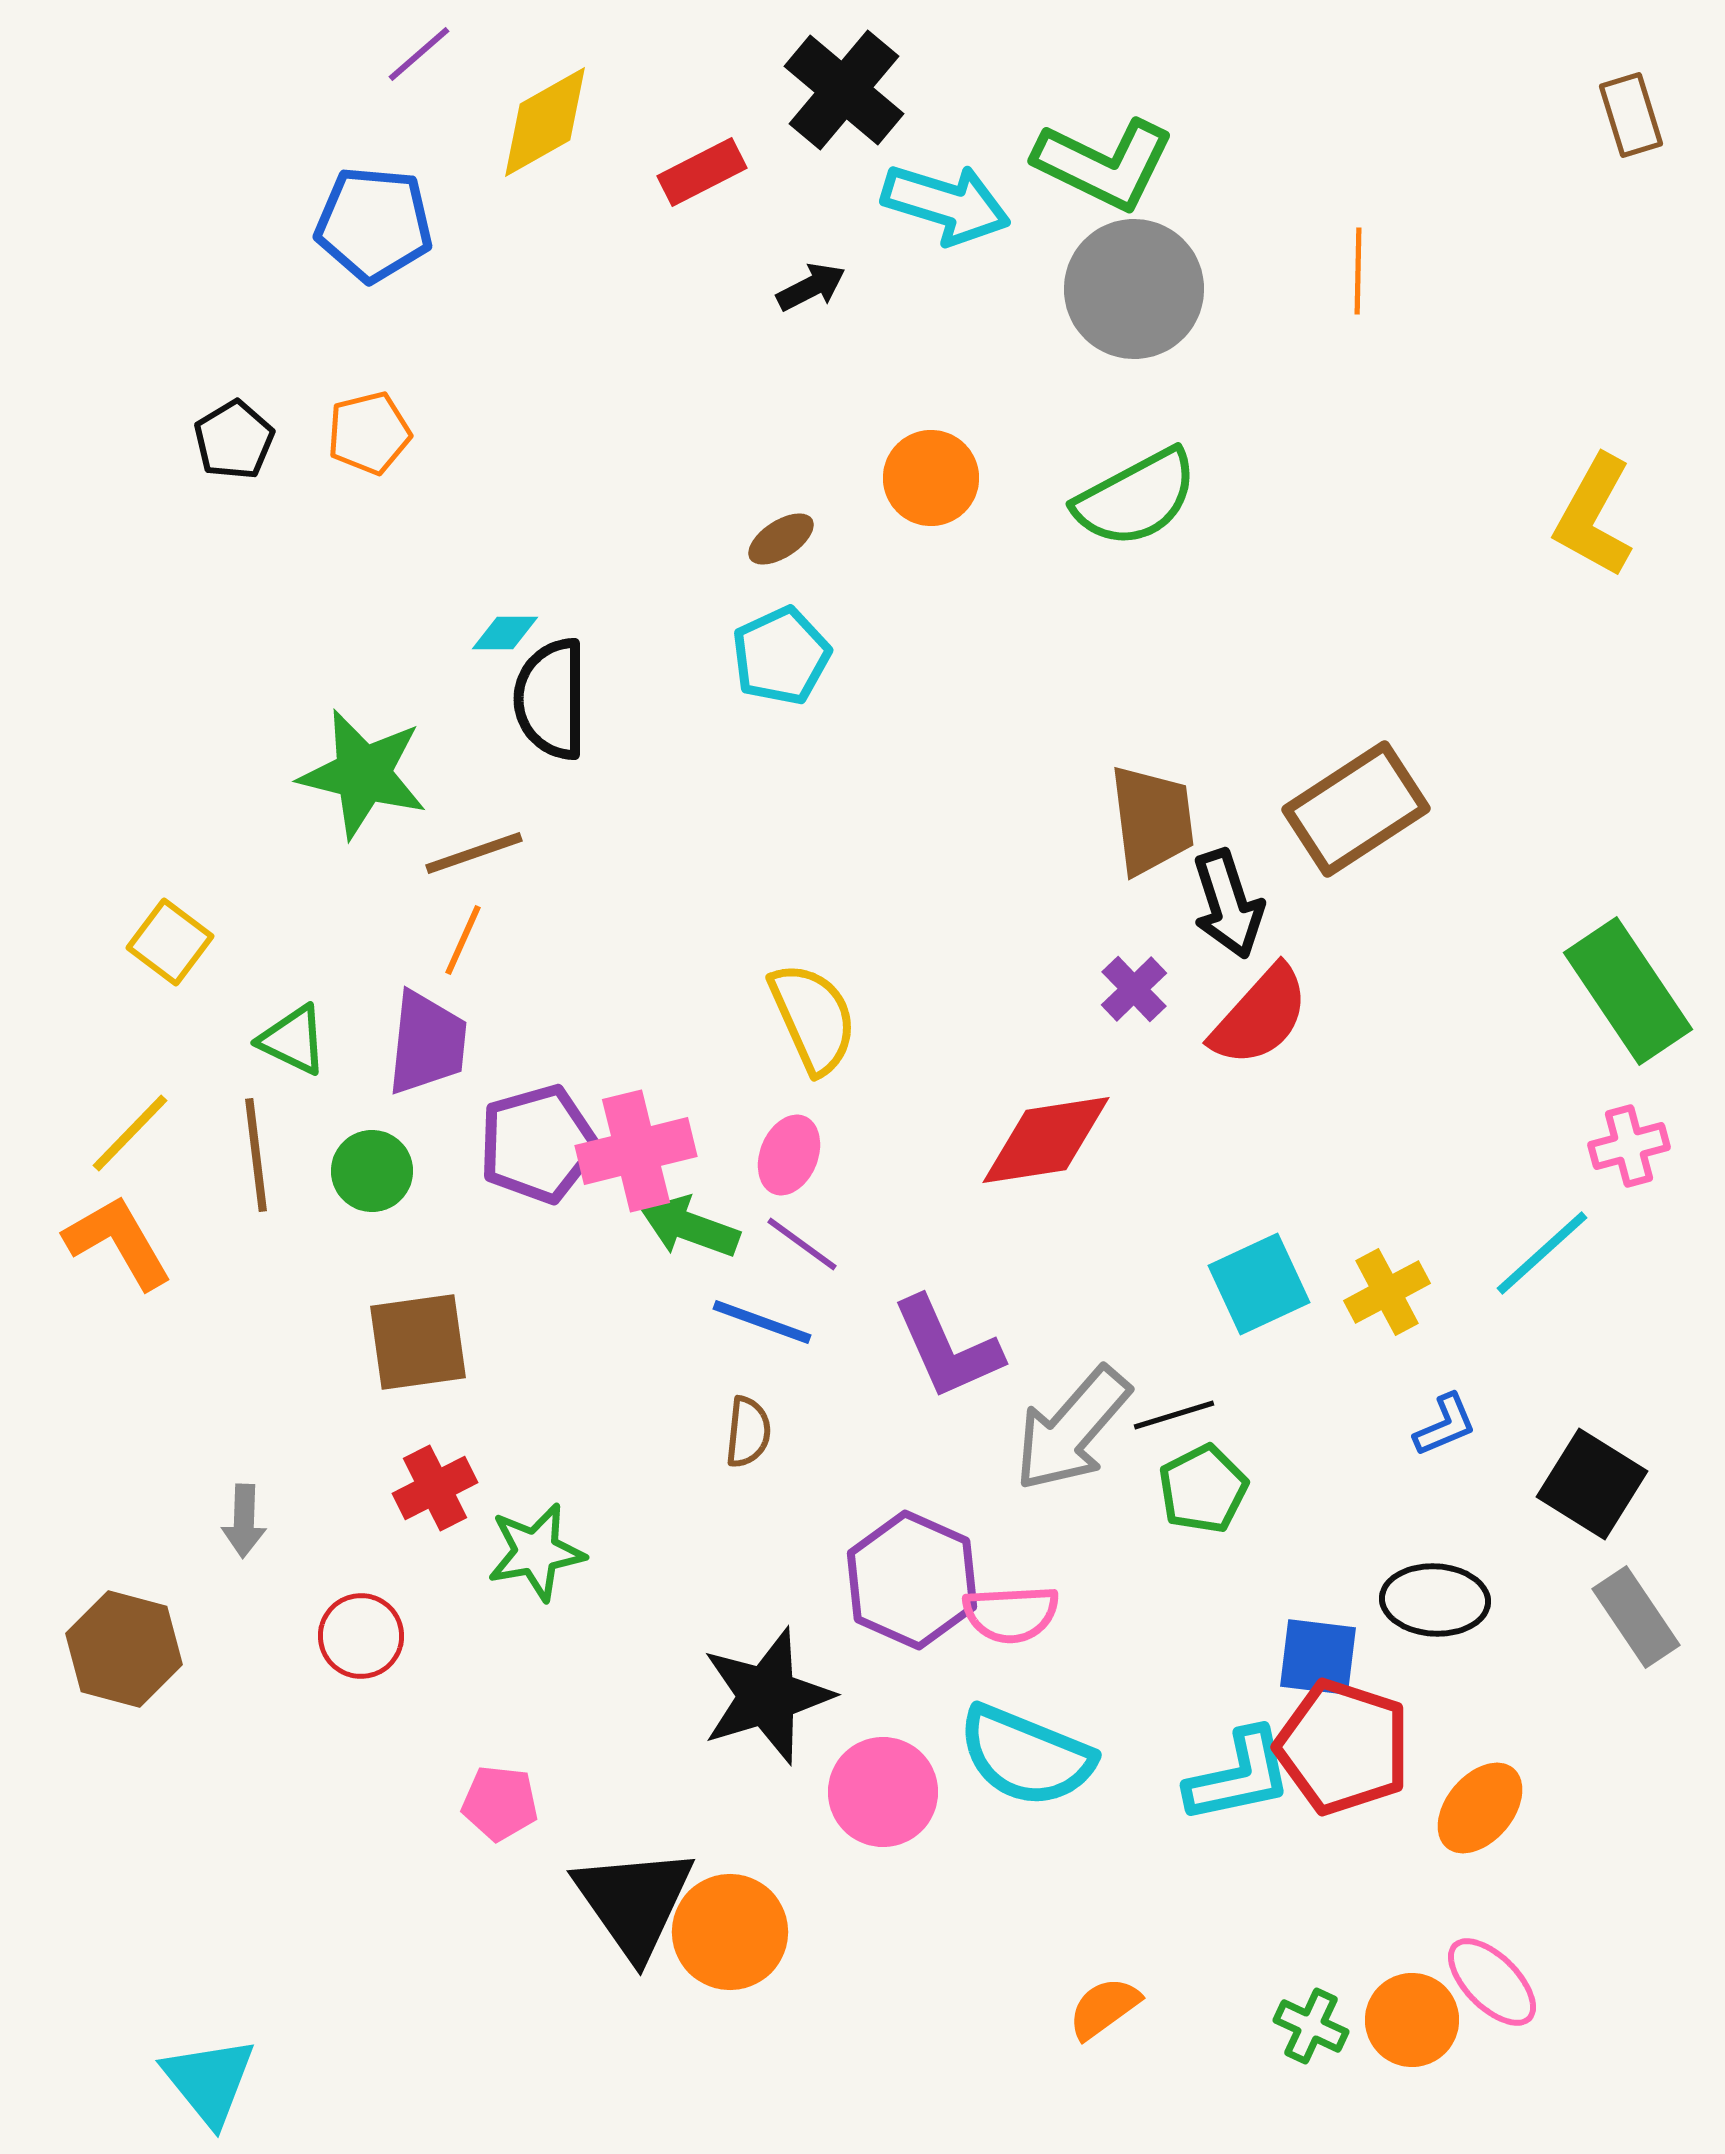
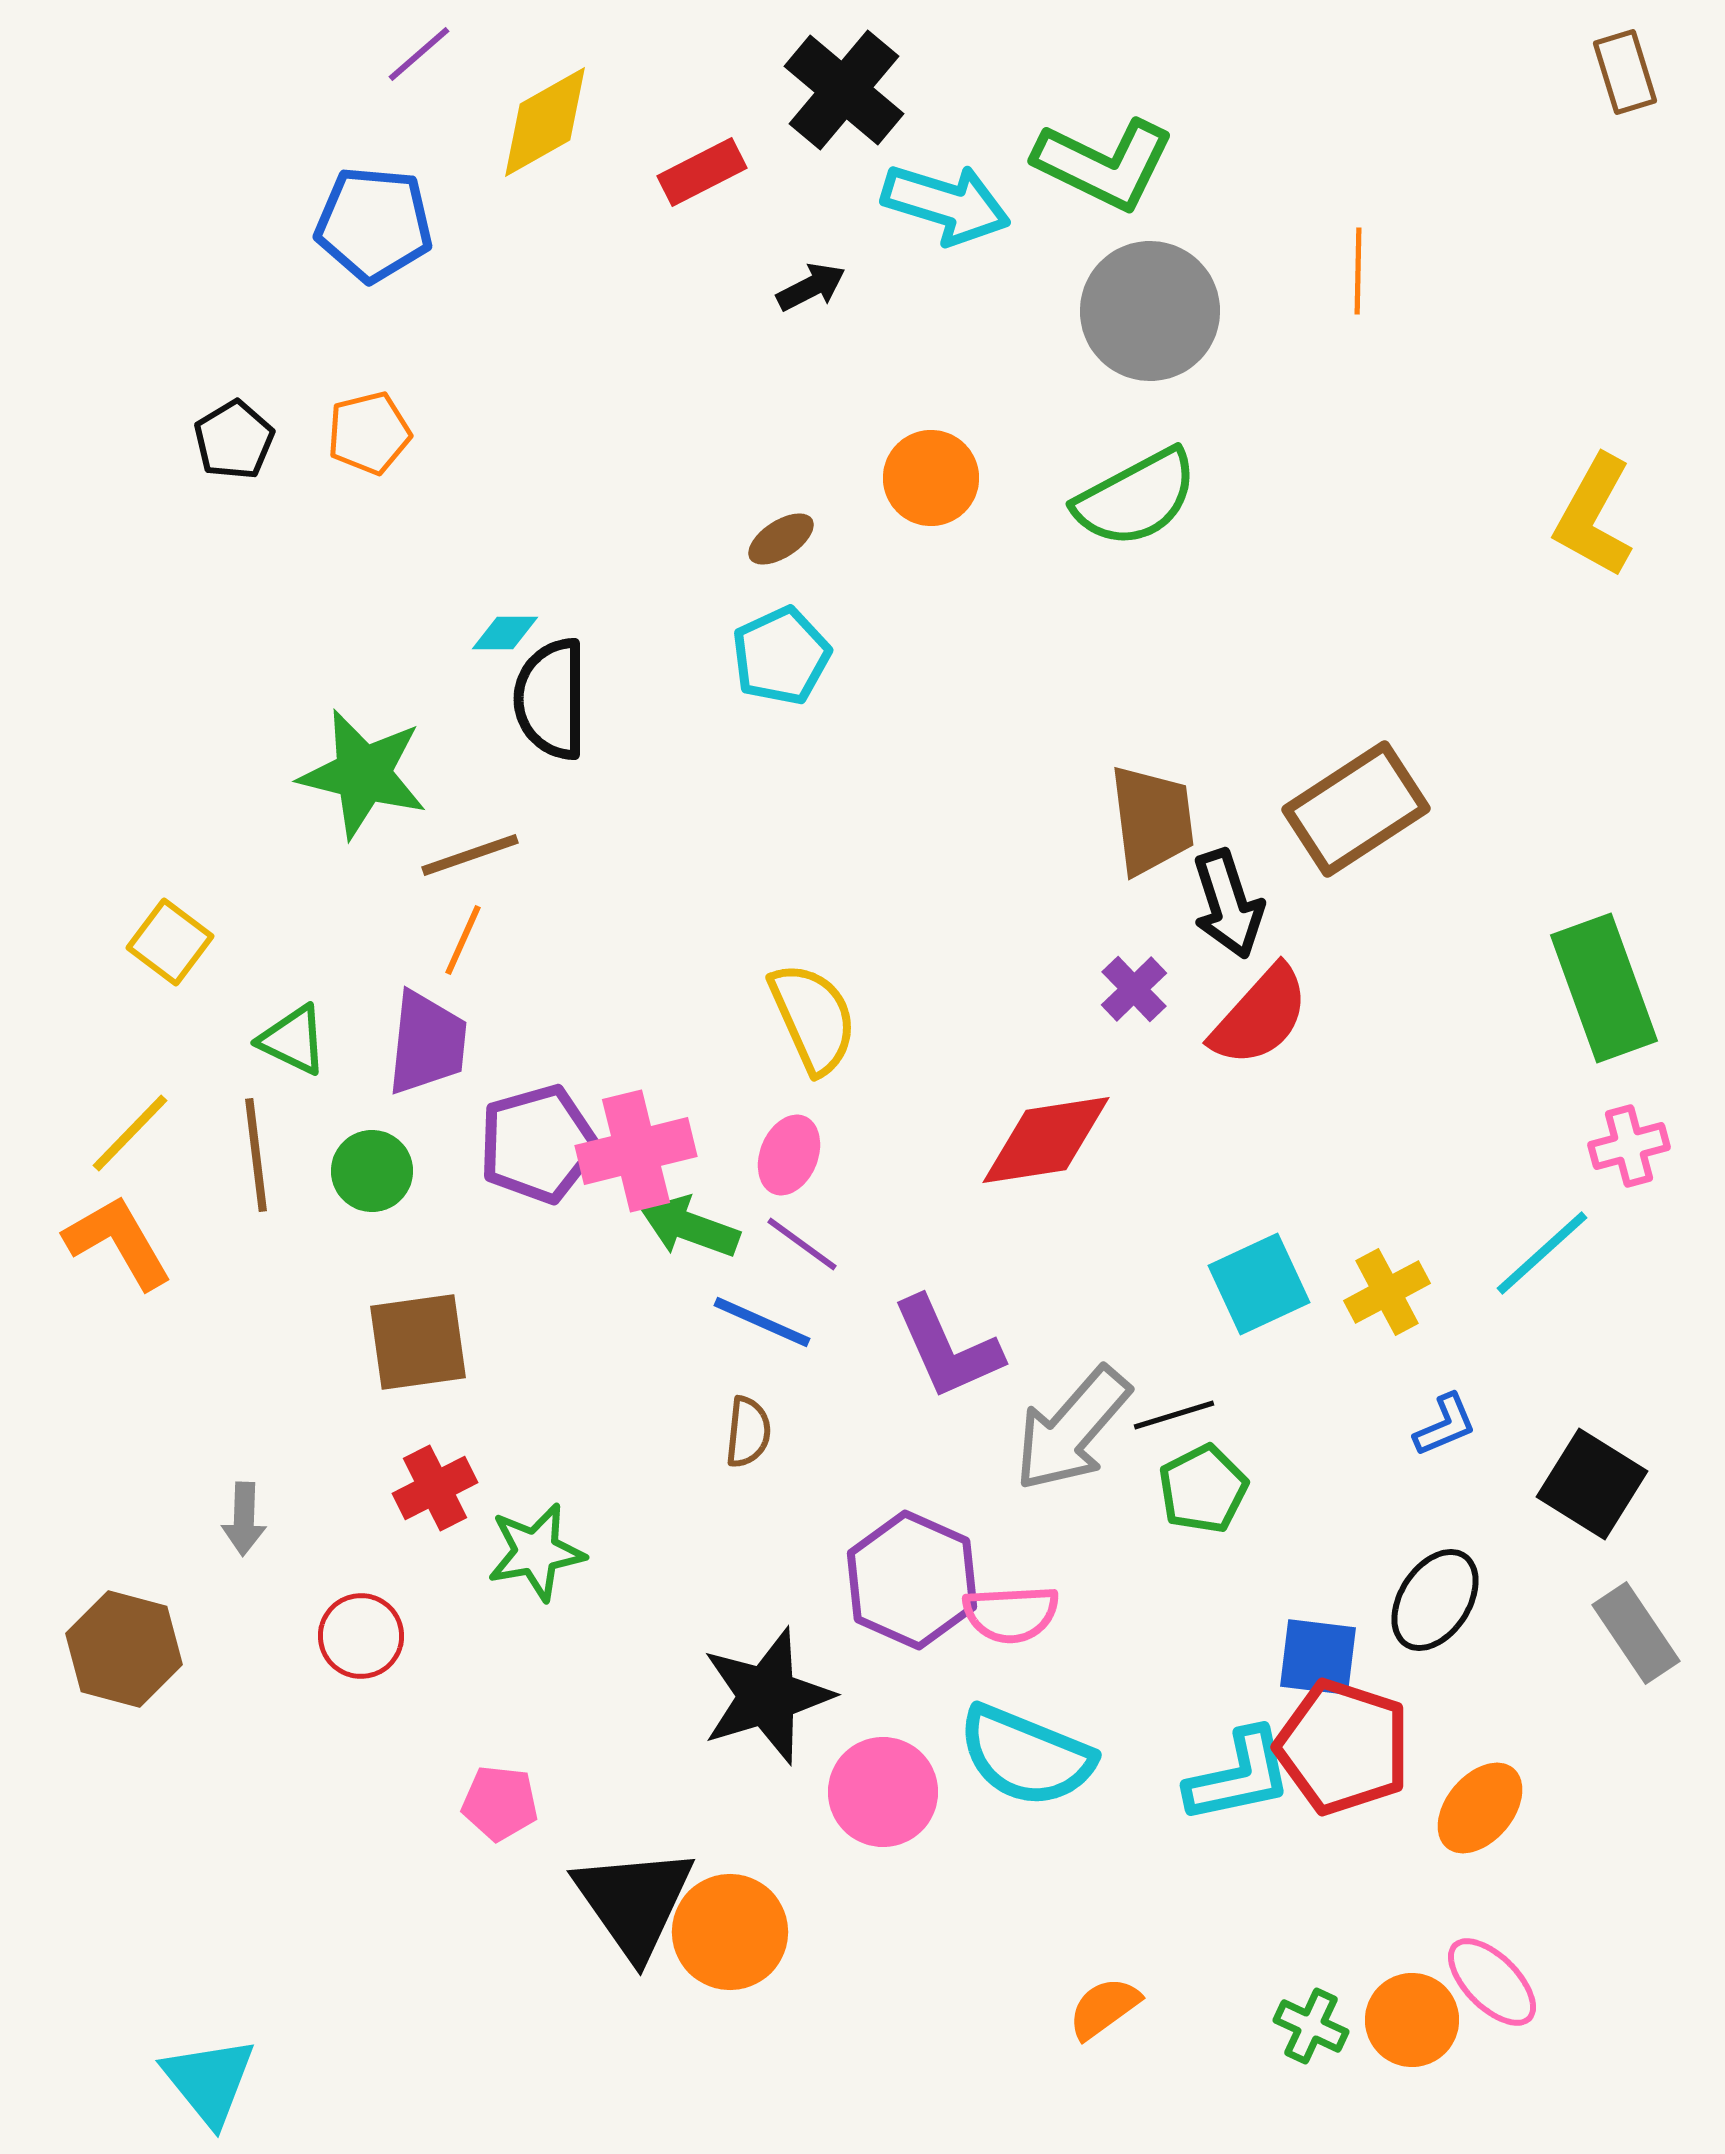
brown rectangle at (1631, 115): moved 6 px left, 43 px up
gray circle at (1134, 289): moved 16 px right, 22 px down
brown line at (474, 853): moved 4 px left, 2 px down
green rectangle at (1628, 991): moved 24 px left, 3 px up; rotated 14 degrees clockwise
blue line at (762, 1322): rotated 4 degrees clockwise
gray arrow at (244, 1521): moved 2 px up
black ellipse at (1435, 1600): rotated 60 degrees counterclockwise
gray rectangle at (1636, 1617): moved 16 px down
